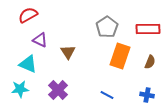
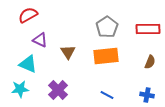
orange rectangle: moved 14 px left; rotated 65 degrees clockwise
